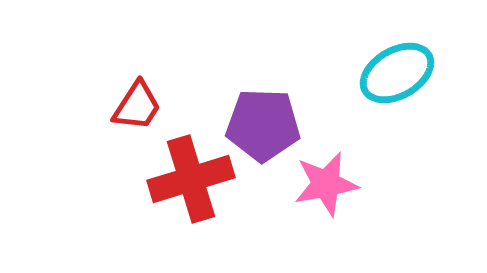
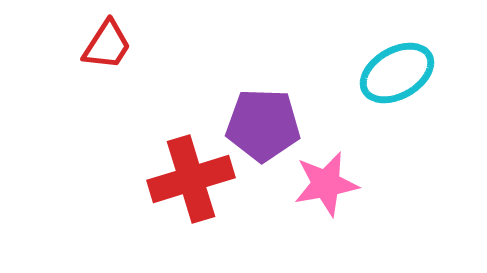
red trapezoid: moved 30 px left, 61 px up
